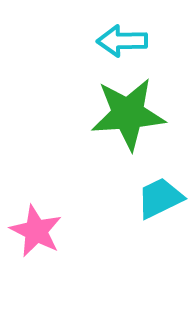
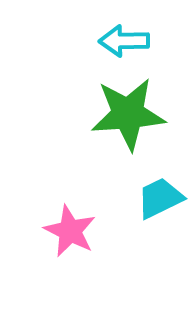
cyan arrow: moved 2 px right
pink star: moved 34 px right
